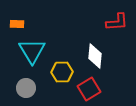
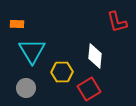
red L-shape: rotated 80 degrees clockwise
